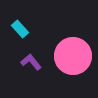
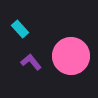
pink circle: moved 2 px left
